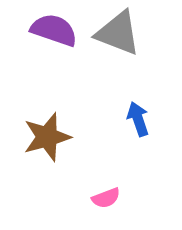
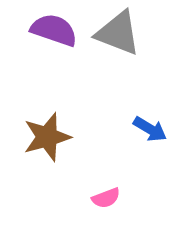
blue arrow: moved 12 px right, 10 px down; rotated 140 degrees clockwise
